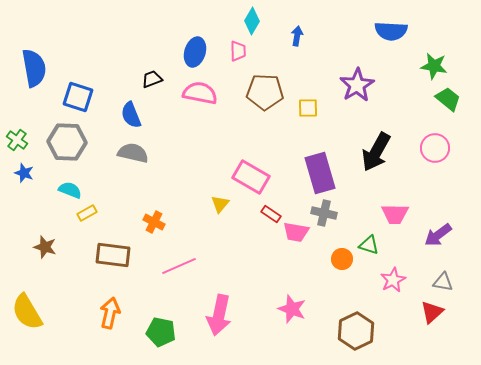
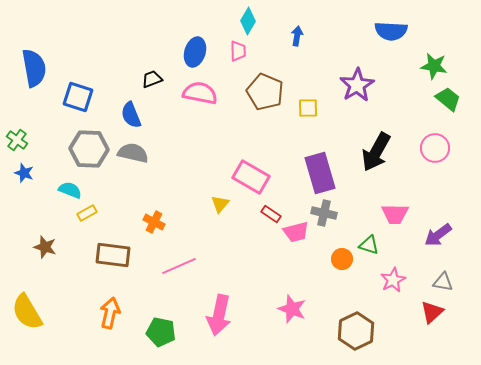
cyan diamond at (252, 21): moved 4 px left
brown pentagon at (265, 92): rotated 21 degrees clockwise
gray hexagon at (67, 142): moved 22 px right, 7 px down
pink trapezoid at (296, 232): rotated 24 degrees counterclockwise
